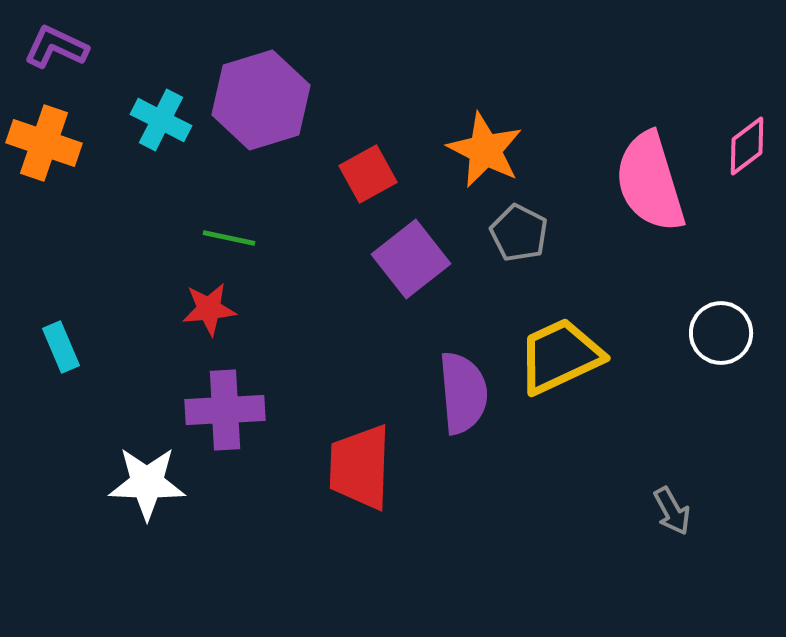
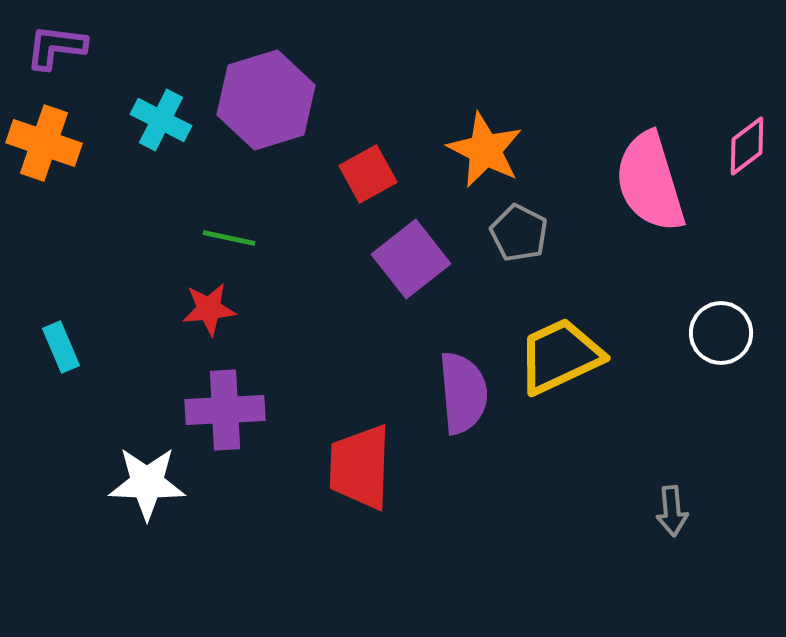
purple L-shape: rotated 18 degrees counterclockwise
purple hexagon: moved 5 px right
gray arrow: rotated 24 degrees clockwise
